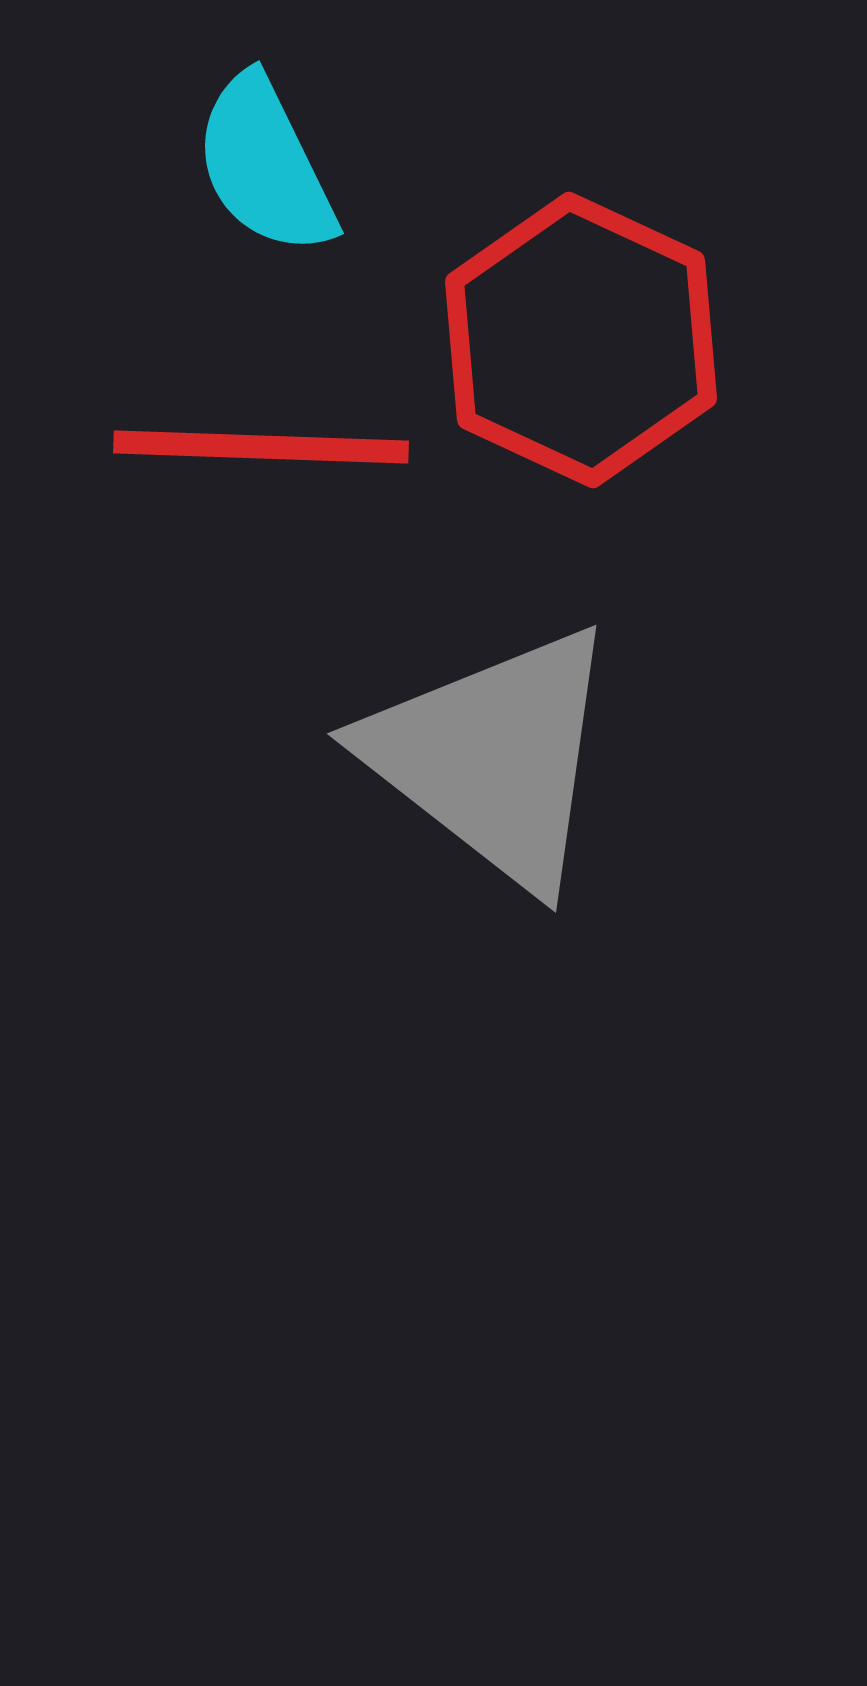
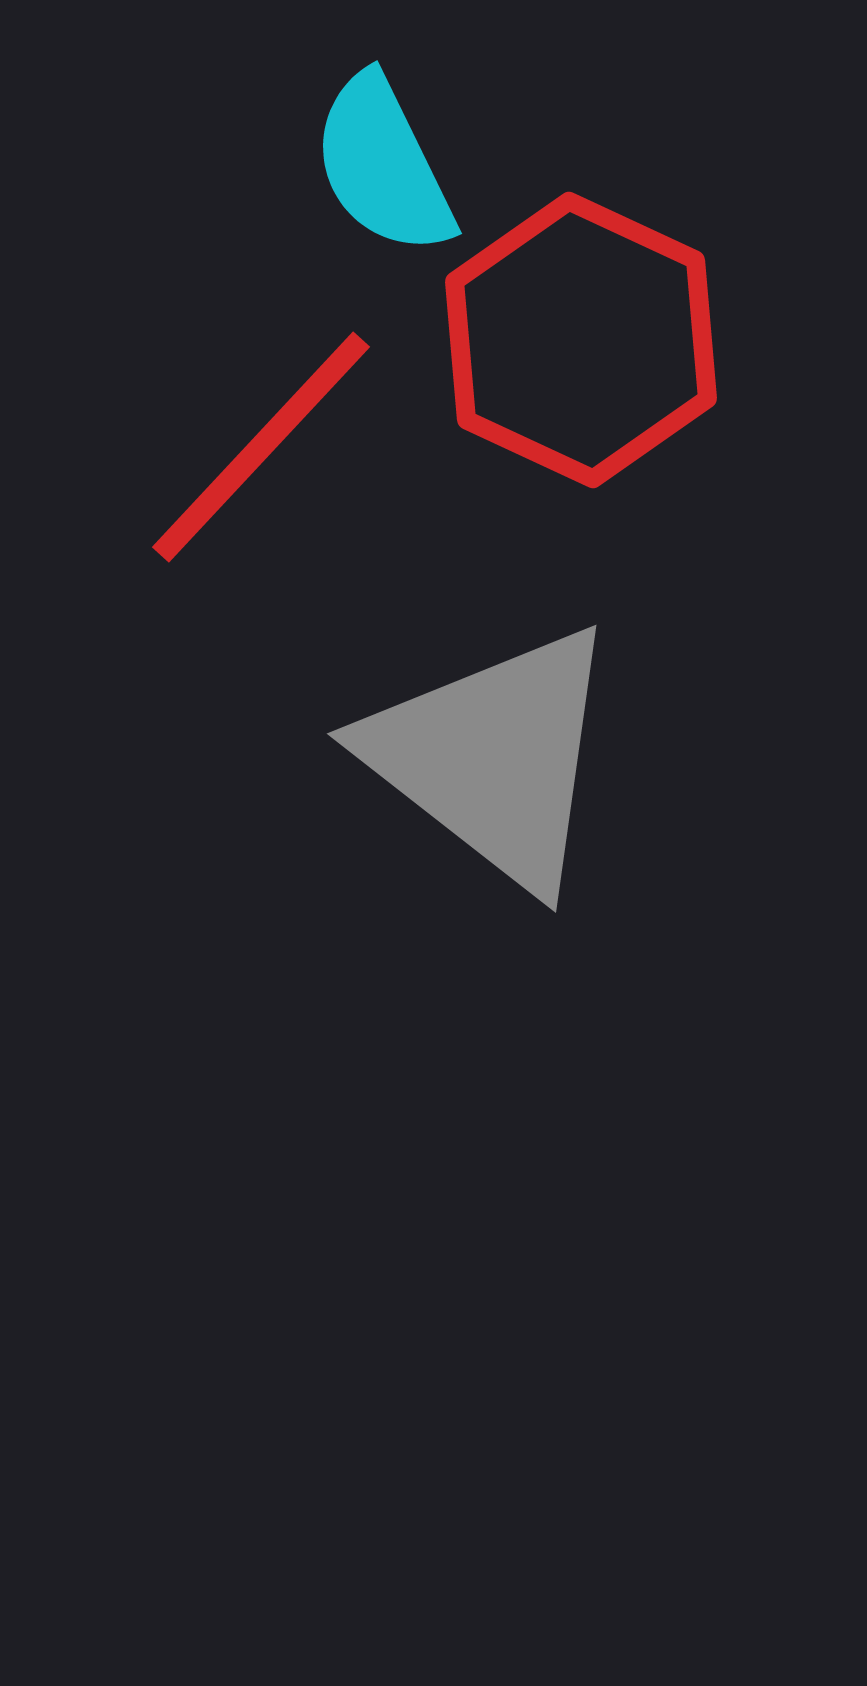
cyan semicircle: moved 118 px right
red line: rotated 49 degrees counterclockwise
